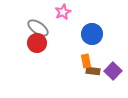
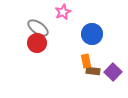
purple square: moved 1 px down
